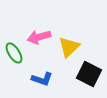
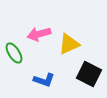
pink arrow: moved 3 px up
yellow triangle: moved 3 px up; rotated 20 degrees clockwise
blue L-shape: moved 2 px right, 1 px down
